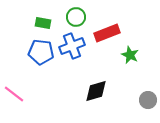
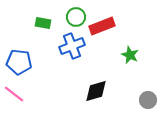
red rectangle: moved 5 px left, 7 px up
blue pentagon: moved 22 px left, 10 px down
